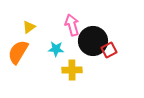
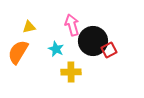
yellow triangle: rotated 24 degrees clockwise
cyan star: rotated 21 degrees clockwise
yellow cross: moved 1 px left, 2 px down
